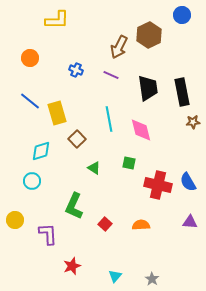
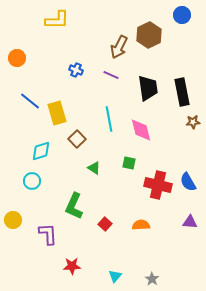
orange circle: moved 13 px left
yellow circle: moved 2 px left
red star: rotated 18 degrees clockwise
